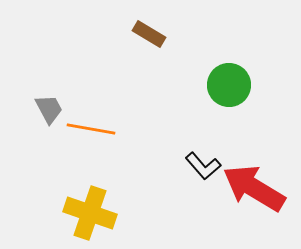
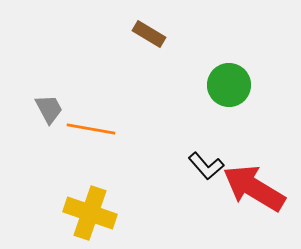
black L-shape: moved 3 px right
